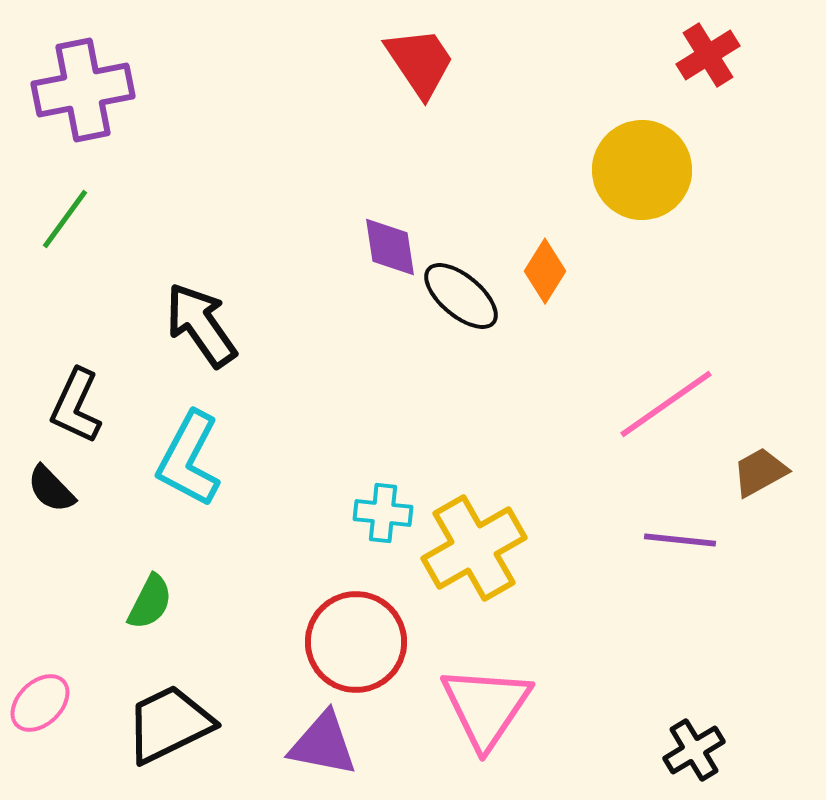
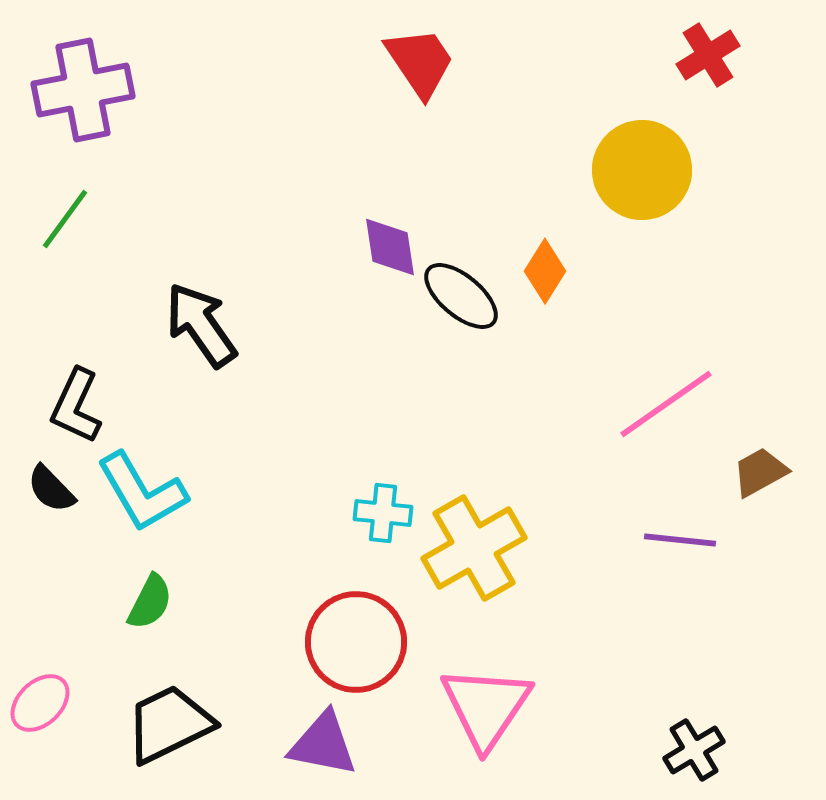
cyan L-shape: moved 47 px left, 33 px down; rotated 58 degrees counterclockwise
